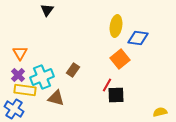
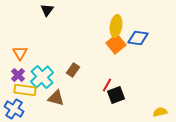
orange square: moved 4 px left, 15 px up
cyan cross: rotated 20 degrees counterclockwise
black square: rotated 18 degrees counterclockwise
